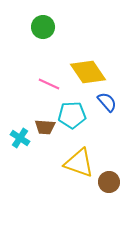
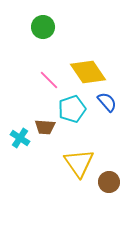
pink line: moved 4 px up; rotated 20 degrees clockwise
cyan pentagon: moved 6 px up; rotated 16 degrees counterclockwise
yellow triangle: rotated 36 degrees clockwise
